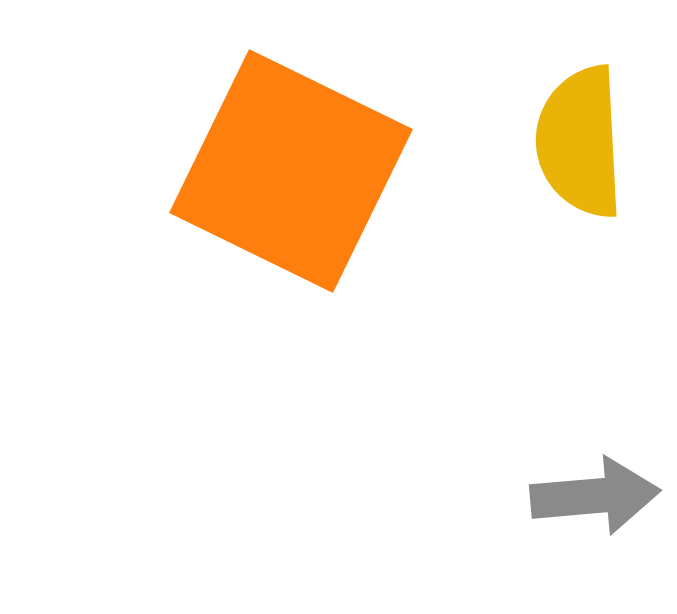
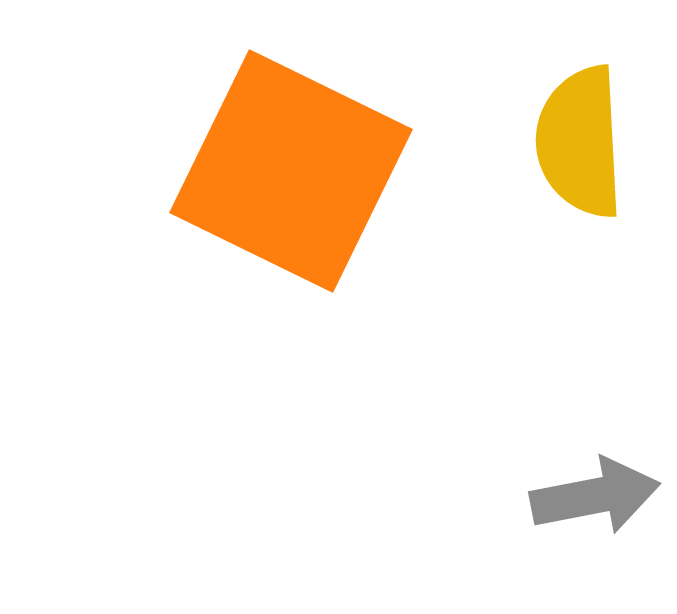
gray arrow: rotated 6 degrees counterclockwise
